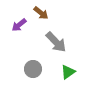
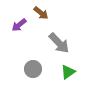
gray arrow: moved 3 px right, 1 px down
